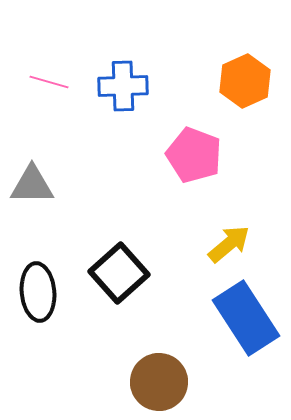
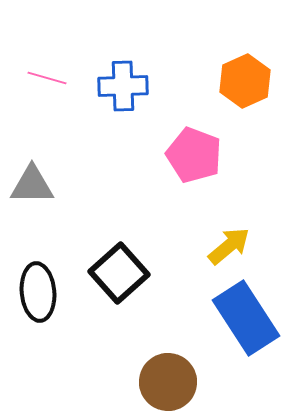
pink line: moved 2 px left, 4 px up
yellow arrow: moved 2 px down
brown circle: moved 9 px right
